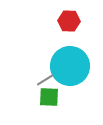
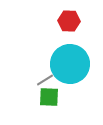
cyan circle: moved 2 px up
